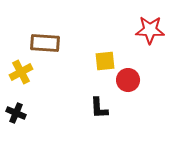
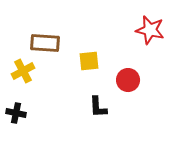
red star: rotated 12 degrees clockwise
yellow square: moved 16 px left
yellow cross: moved 2 px right, 1 px up
black L-shape: moved 1 px left, 1 px up
black cross: rotated 12 degrees counterclockwise
